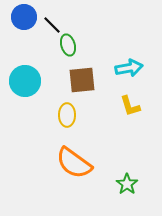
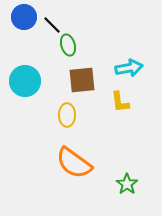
yellow L-shape: moved 10 px left, 4 px up; rotated 10 degrees clockwise
